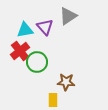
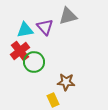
gray triangle: rotated 18 degrees clockwise
green circle: moved 3 px left
yellow rectangle: rotated 24 degrees counterclockwise
